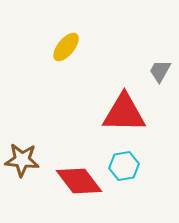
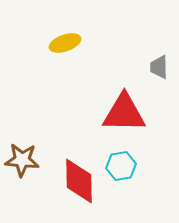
yellow ellipse: moved 1 px left, 4 px up; rotated 32 degrees clockwise
gray trapezoid: moved 1 px left, 4 px up; rotated 30 degrees counterclockwise
cyan hexagon: moved 3 px left
red diamond: rotated 36 degrees clockwise
